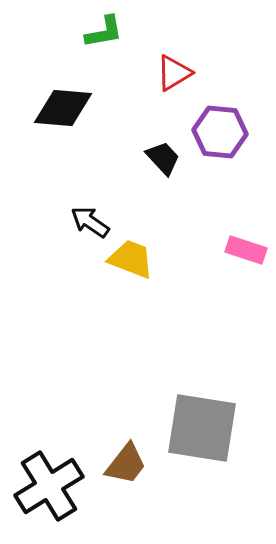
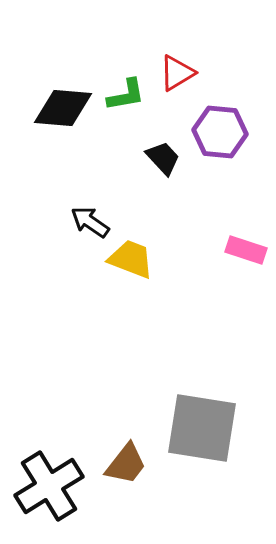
green L-shape: moved 22 px right, 63 px down
red triangle: moved 3 px right
